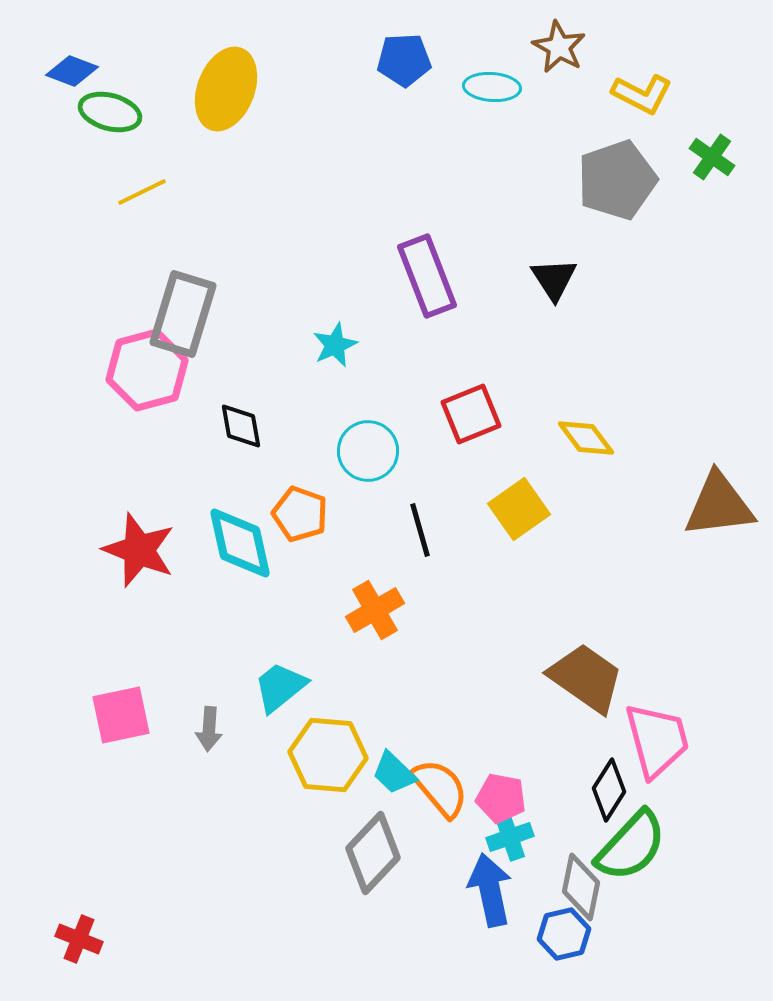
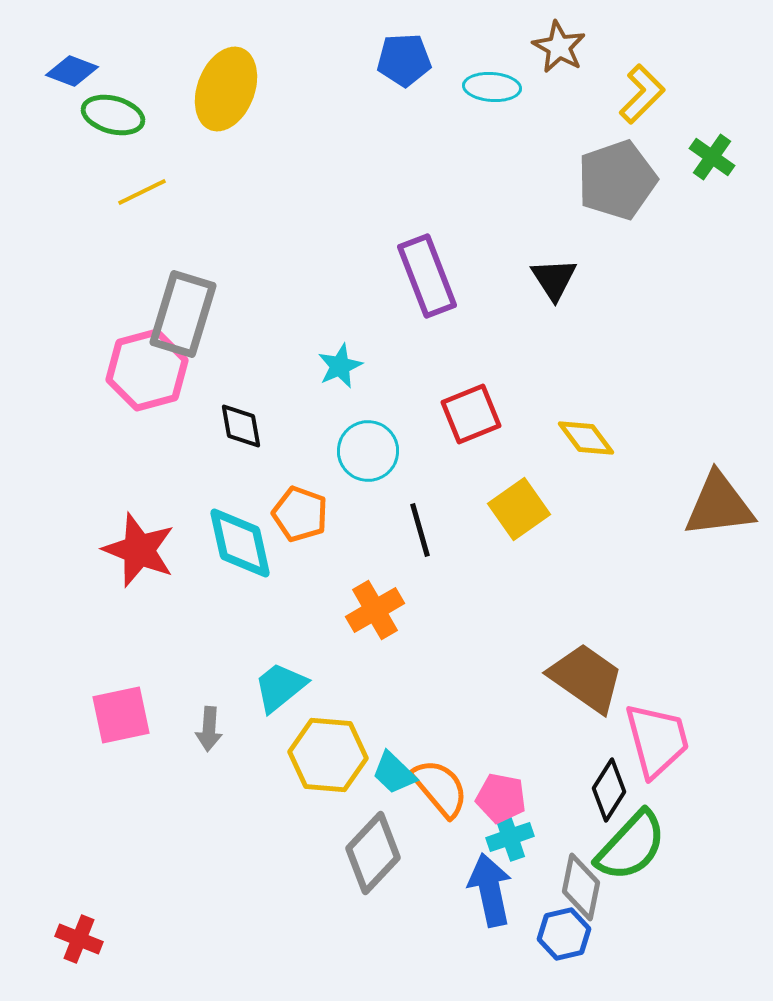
yellow L-shape at (642, 94): rotated 72 degrees counterclockwise
green ellipse at (110, 112): moved 3 px right, 3 px down
cyan star at (335, 345): moved 5 px right, 21 px down
